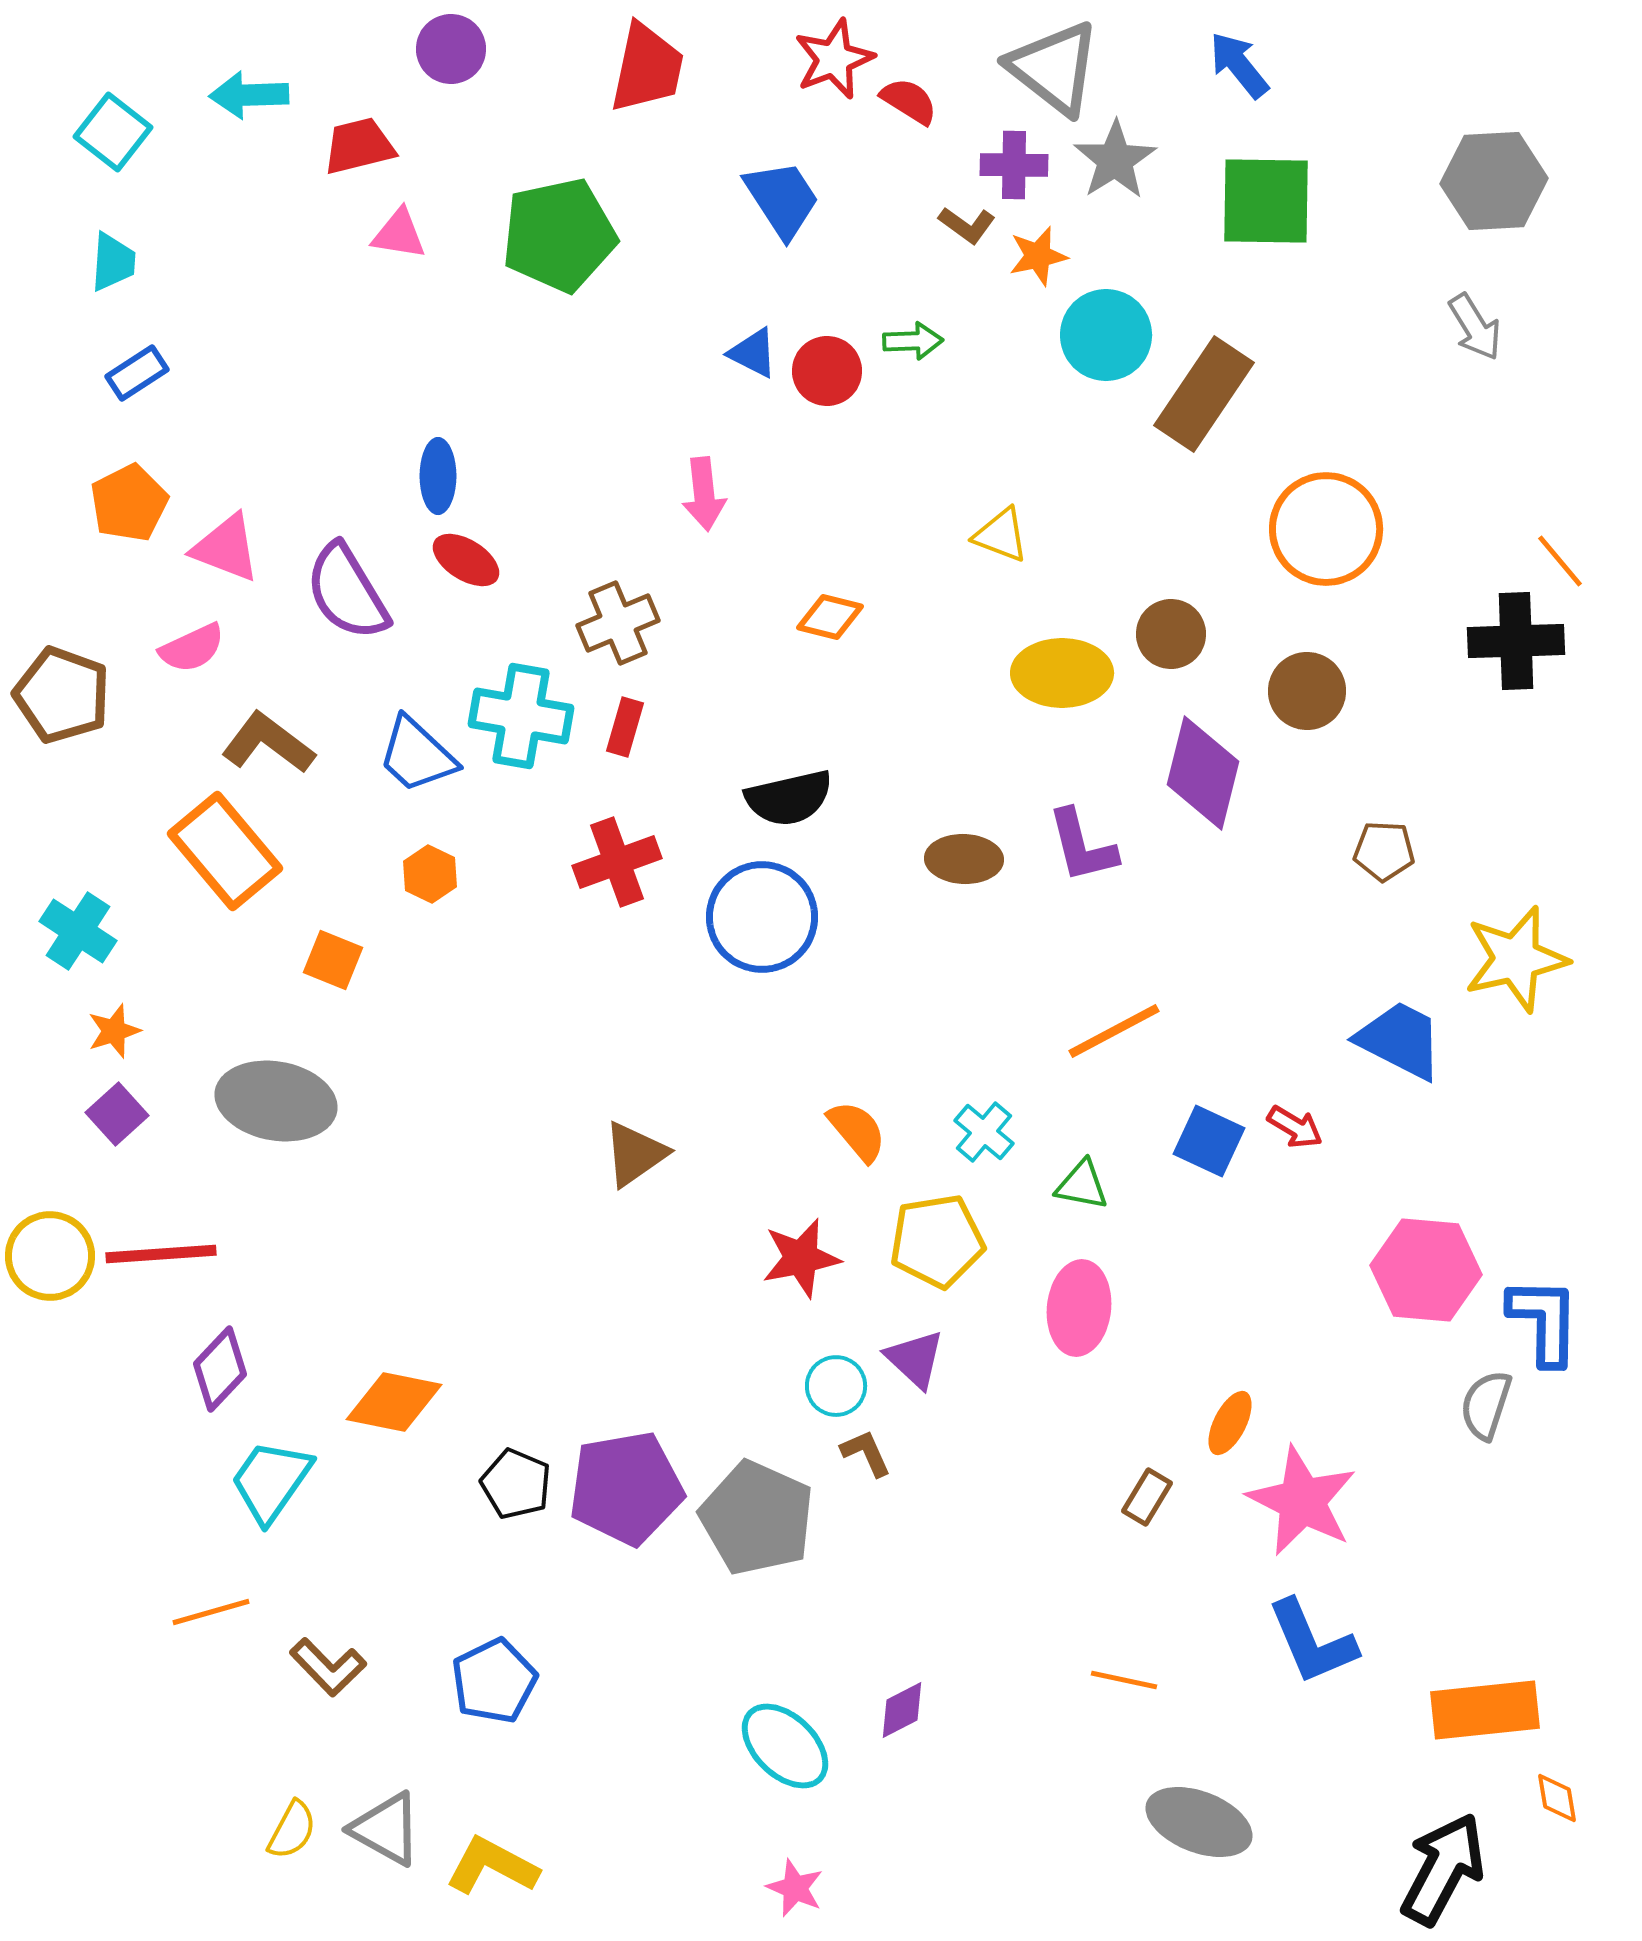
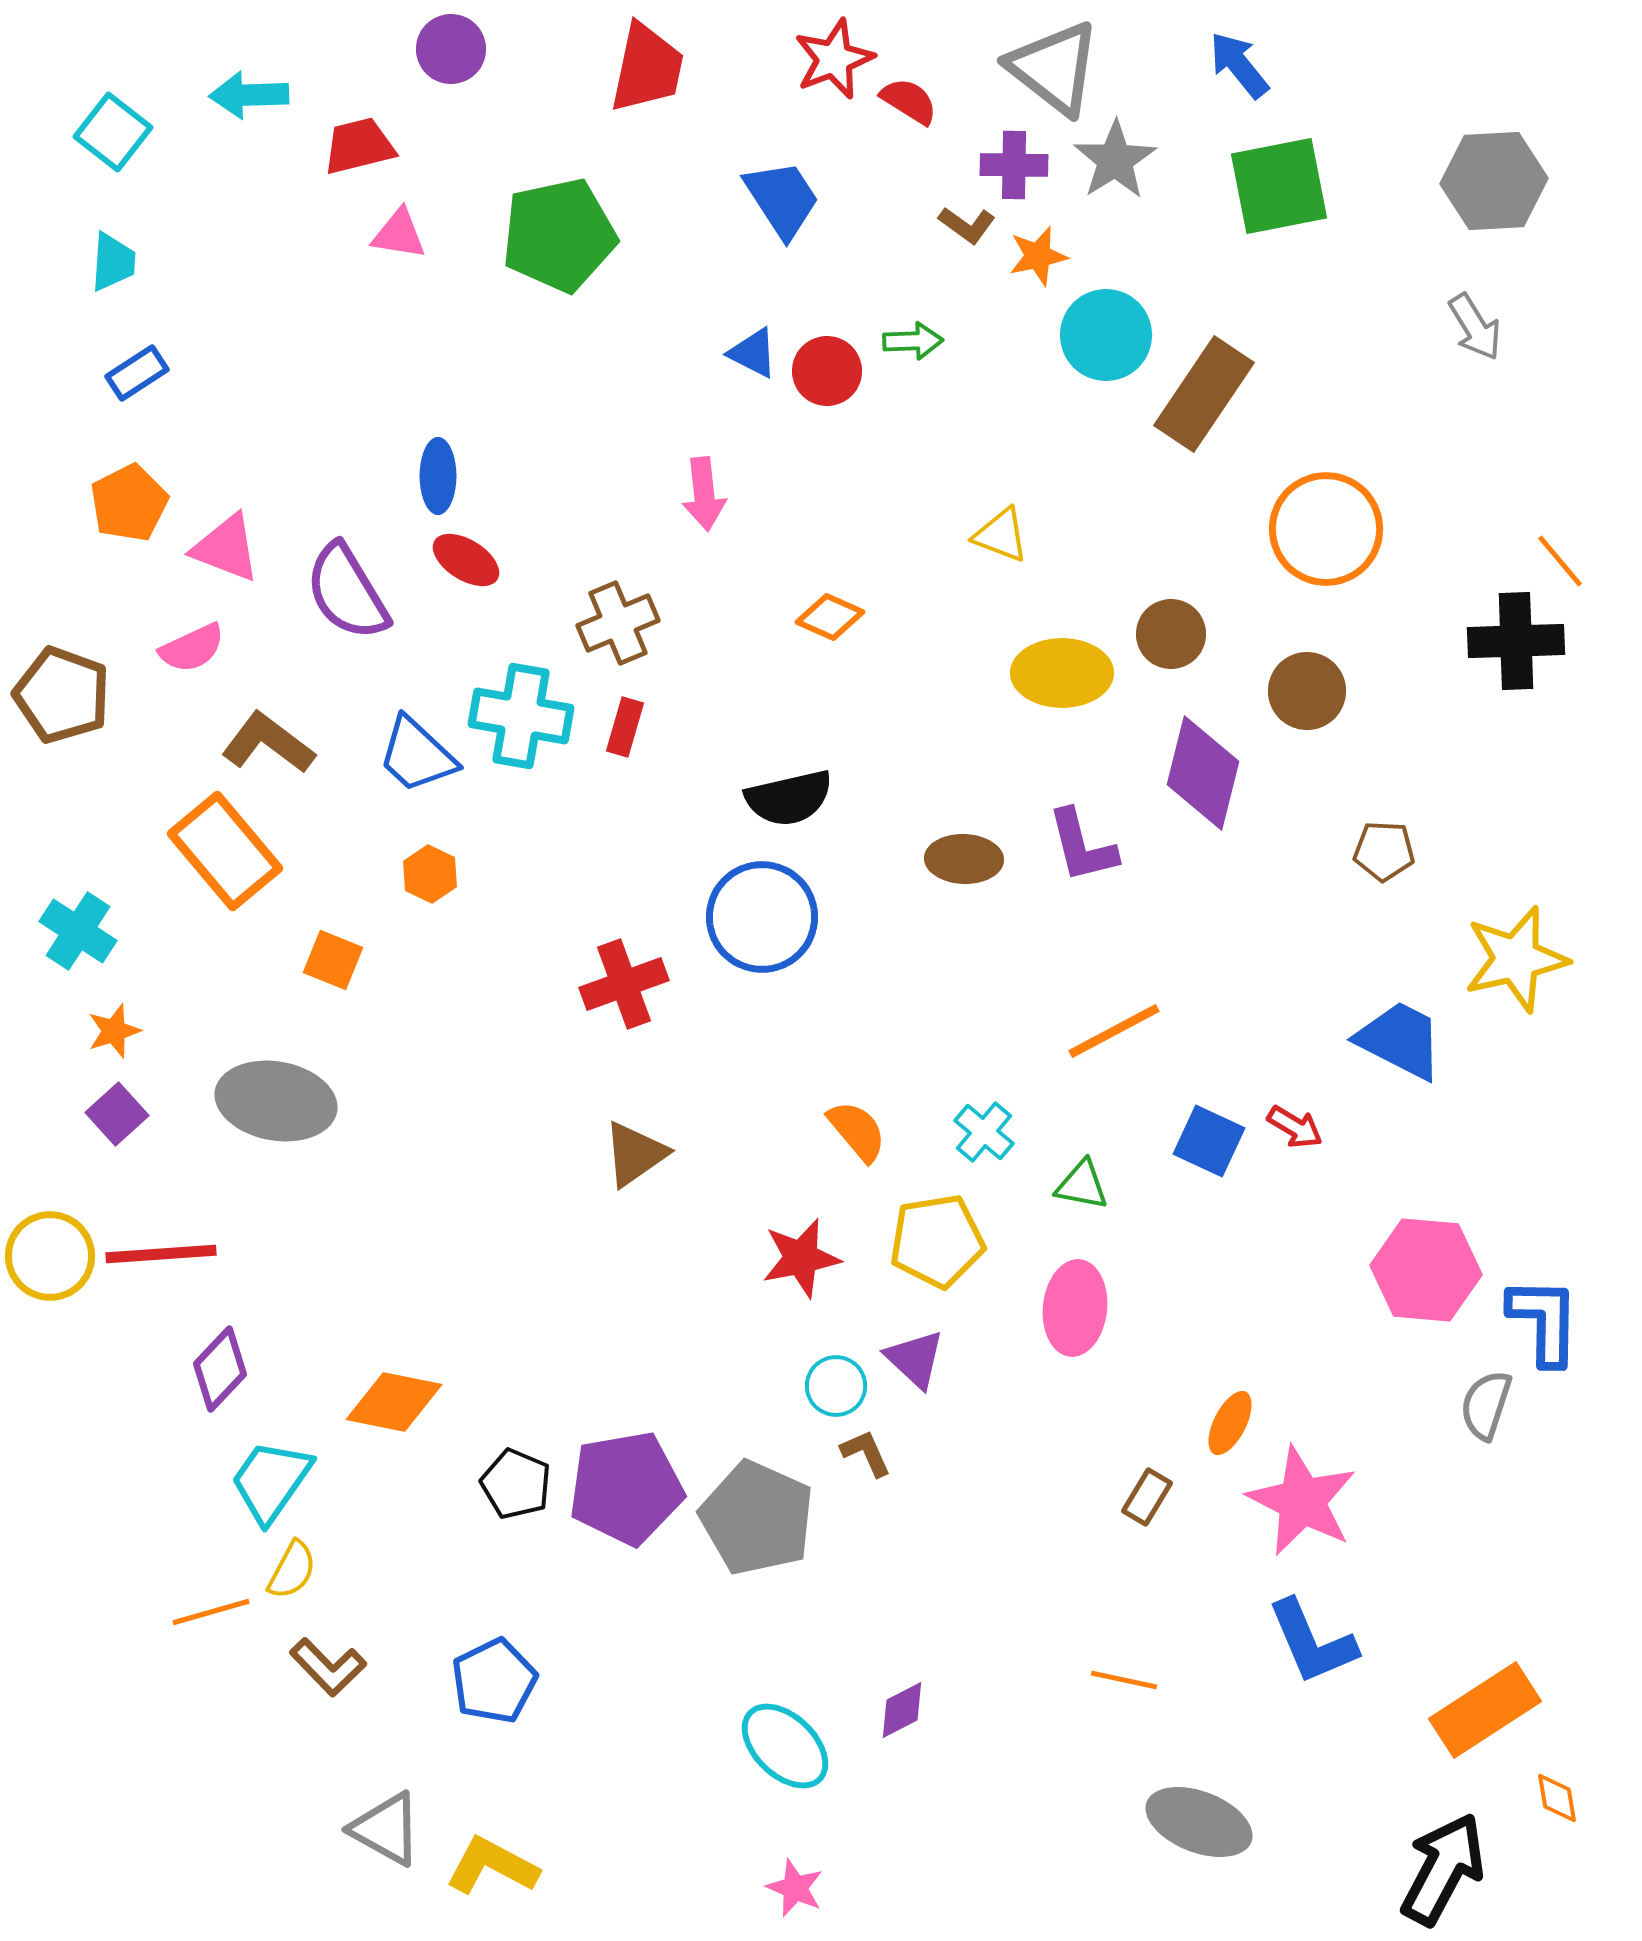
green square at (1266, 201): moved 13 px right, 15 px up; rotated 12 degrees counterclockwise
orange diamond at (830, 617): rotated 10 degrees clockwise
red cross at (617, 862): moved 7 px right, 122 px down
pink ellipse at (1079, 1308): moved 4 px left
orange rectangle at (1485, 1710): rotated 27 degrees counterclockwise
yellow semicircle at (292, 1830): moved 260 px up
